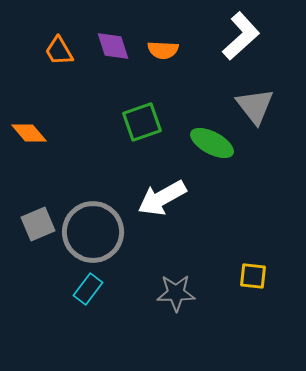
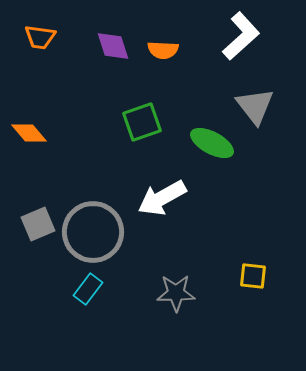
orange trapezoid: moved 19 px left, 14 px up; rotated 52 degrees counterclockwise
